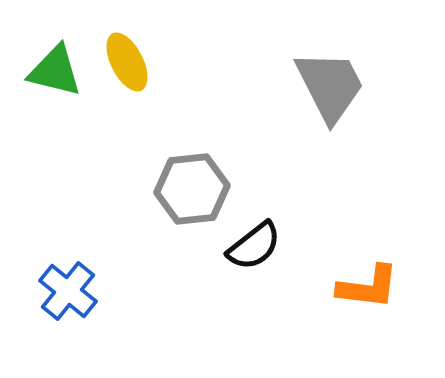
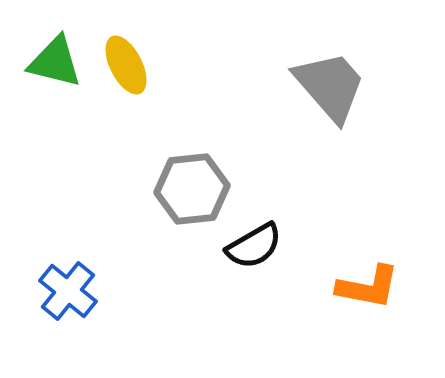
yellow ellipse: moved 1 px left, 3 px down
green triangle: moved 9 px up
gray trapezoid: rotated 14 degrees counterclockwise
black semicircle: rotated 8 degrees clockwise
orange L-shape: rotated 4 degrees clockwise
